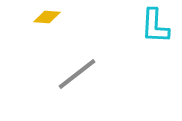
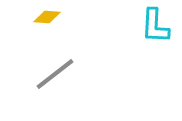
gray line: moved 22 px left
